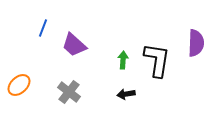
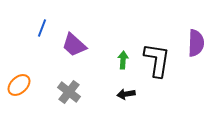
blue line: moved 1 px left
